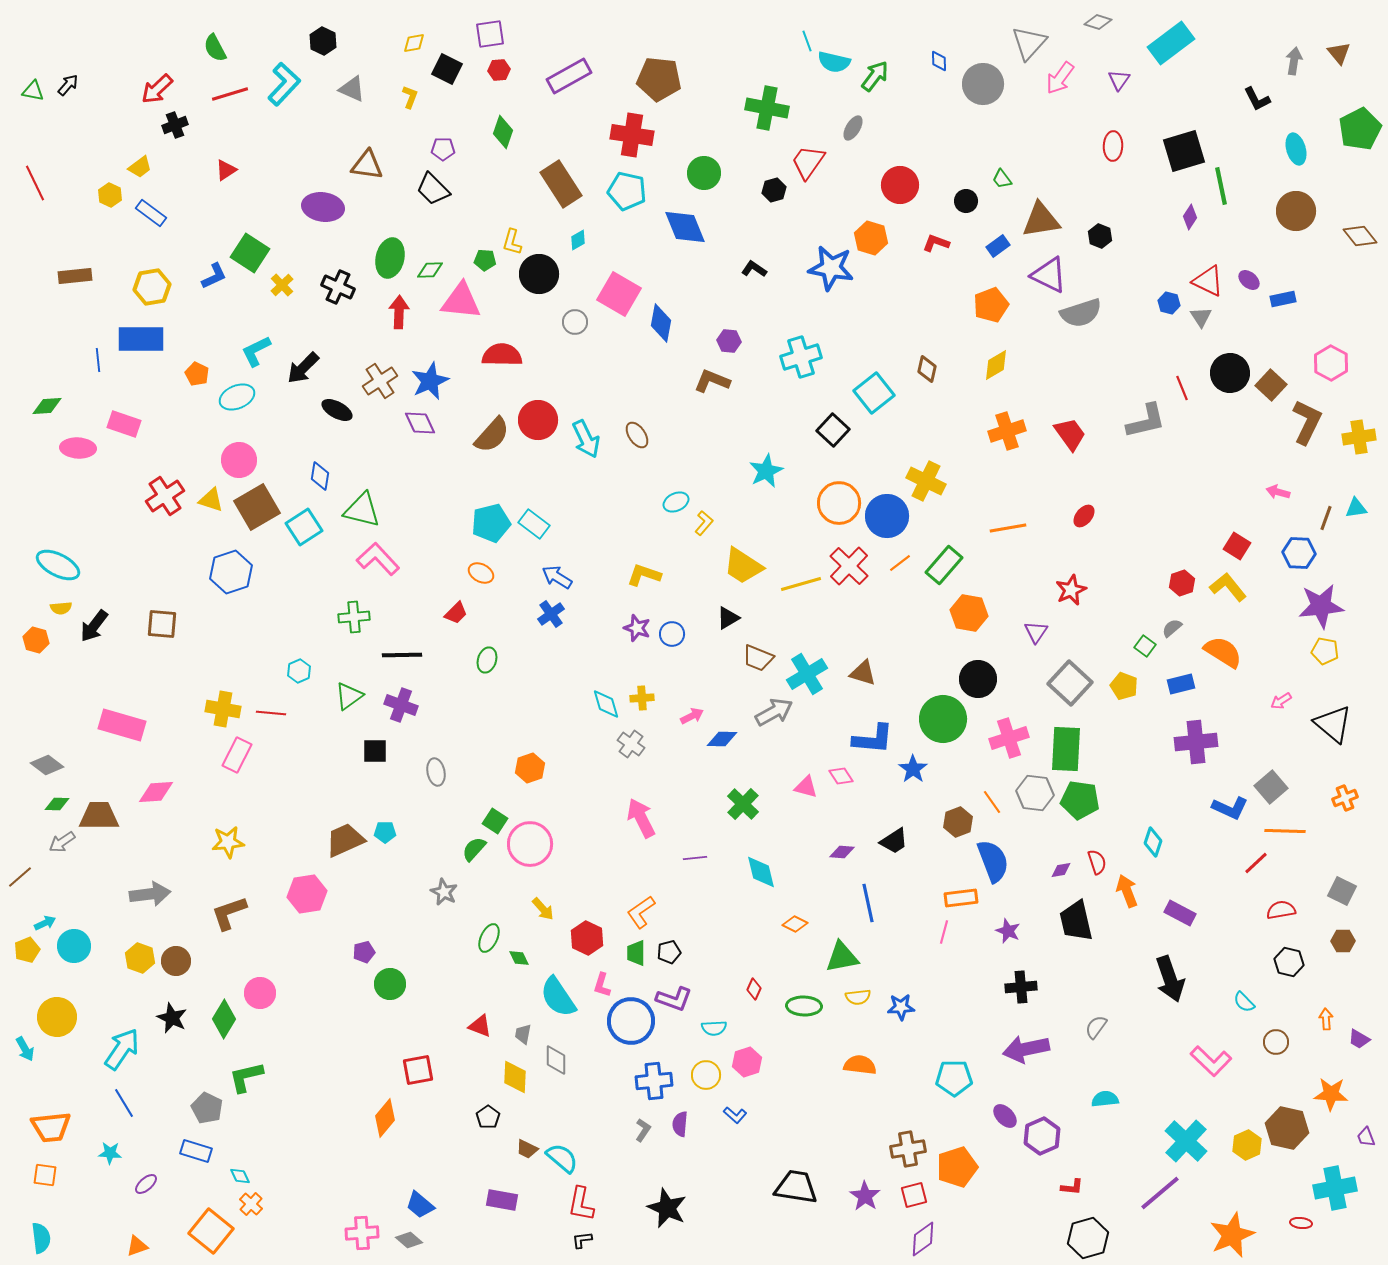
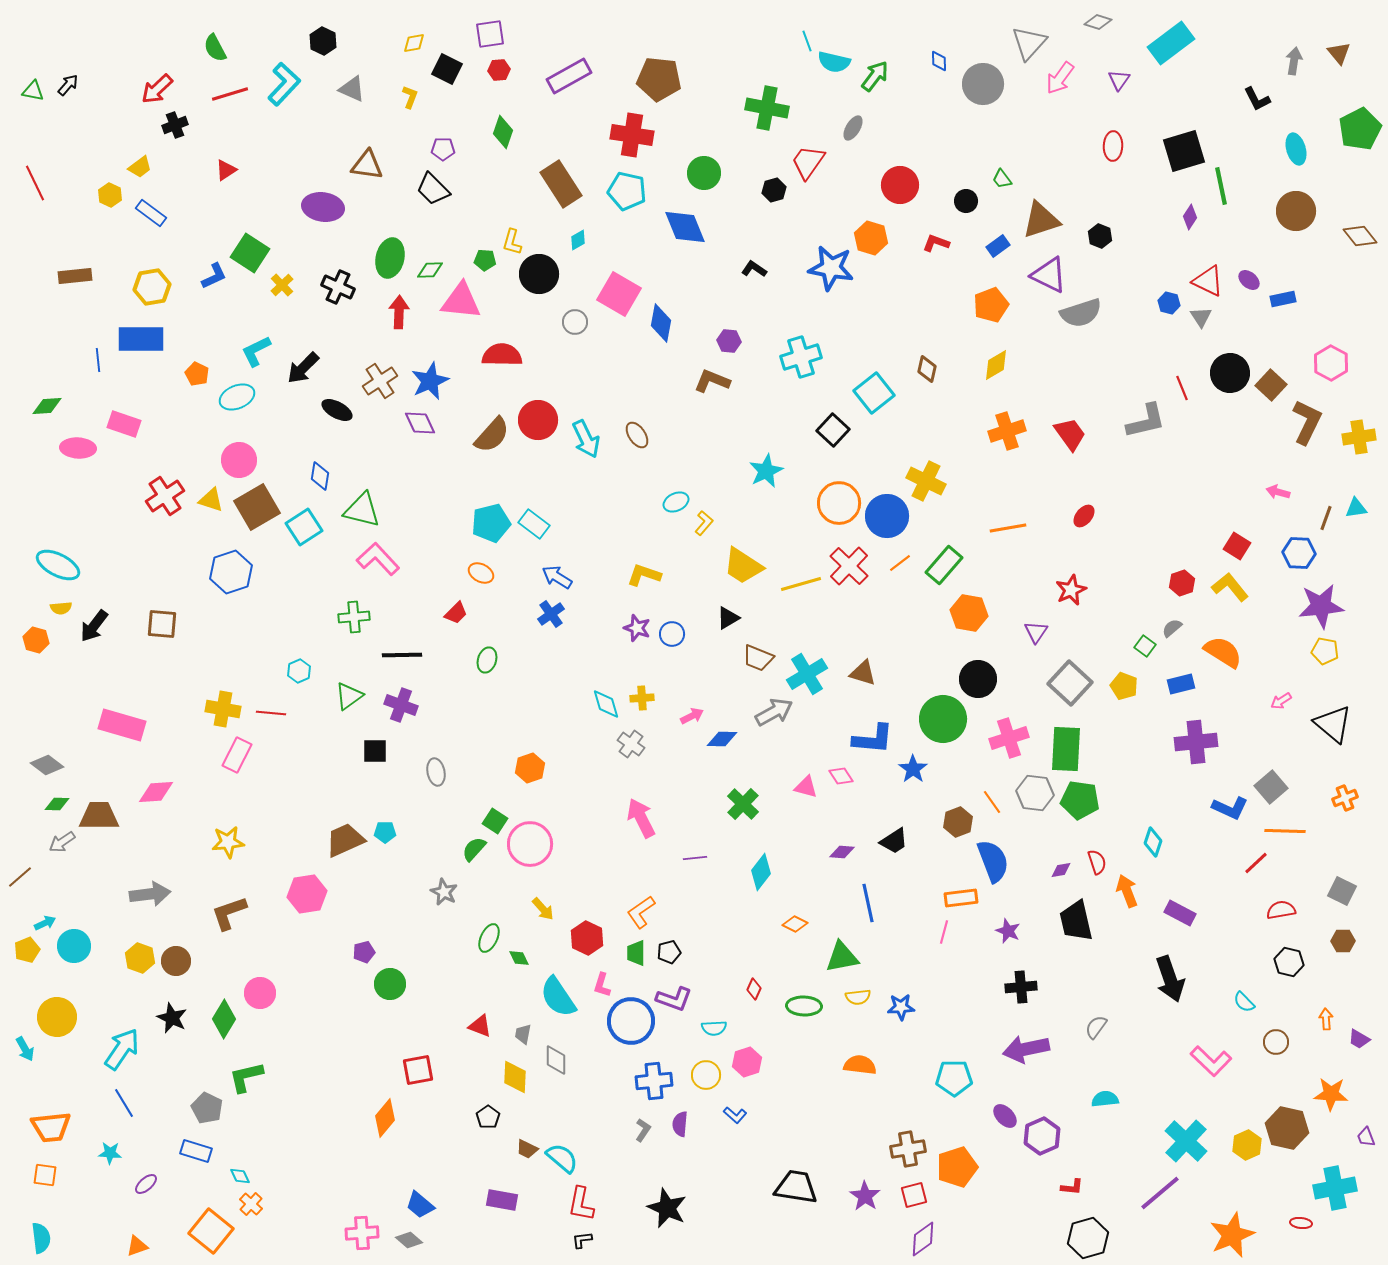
brown triangle at (1041, 220): rotated 9 degrees counterclockwise
yellow L-shape at (1228, 587): moved 2 px right
cyan diamond at (761, 872): rotated 51 degrees clockwise
